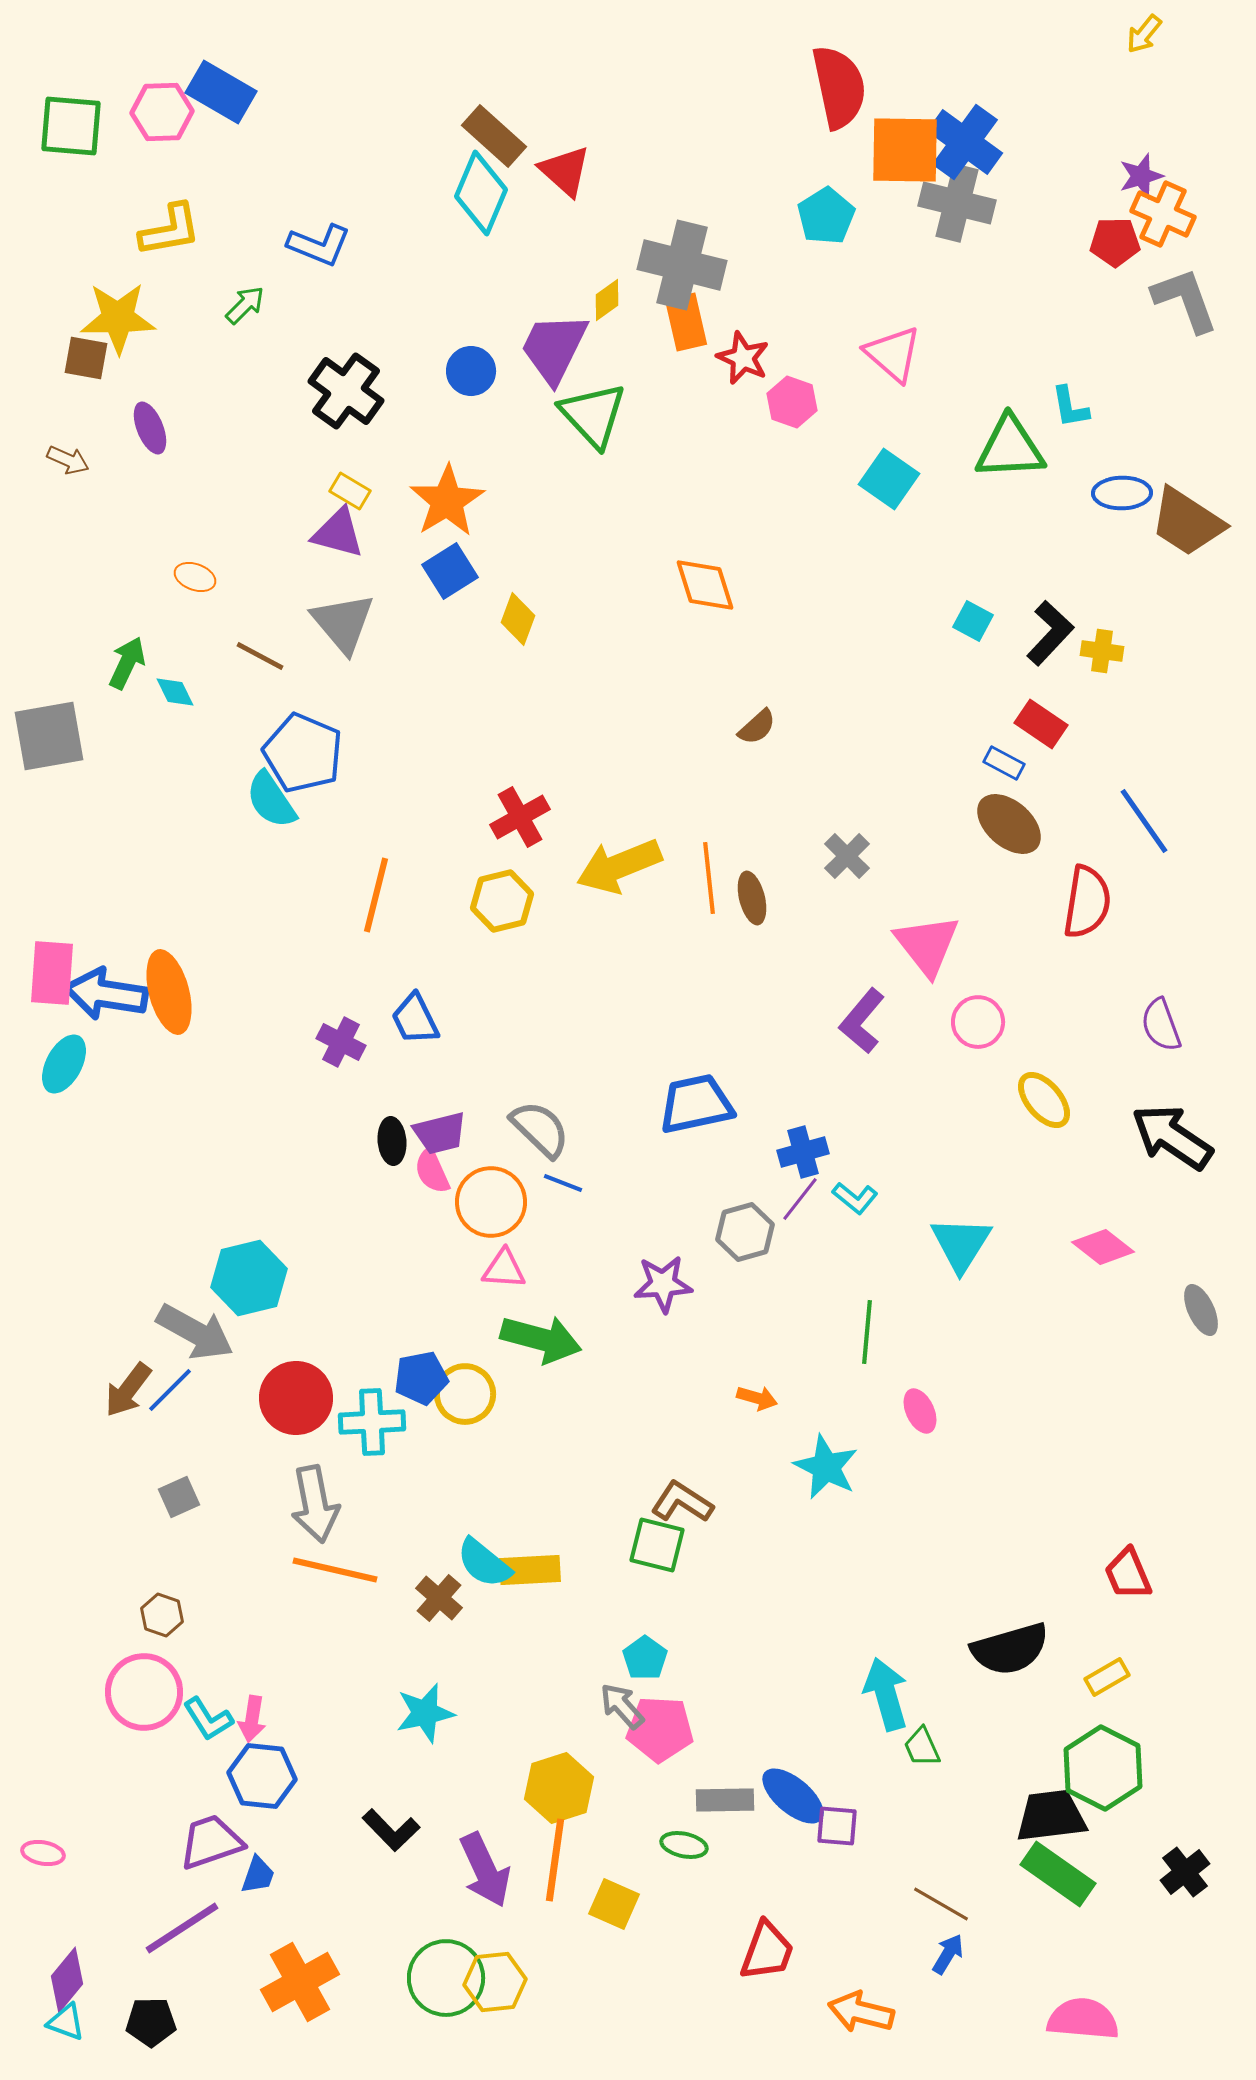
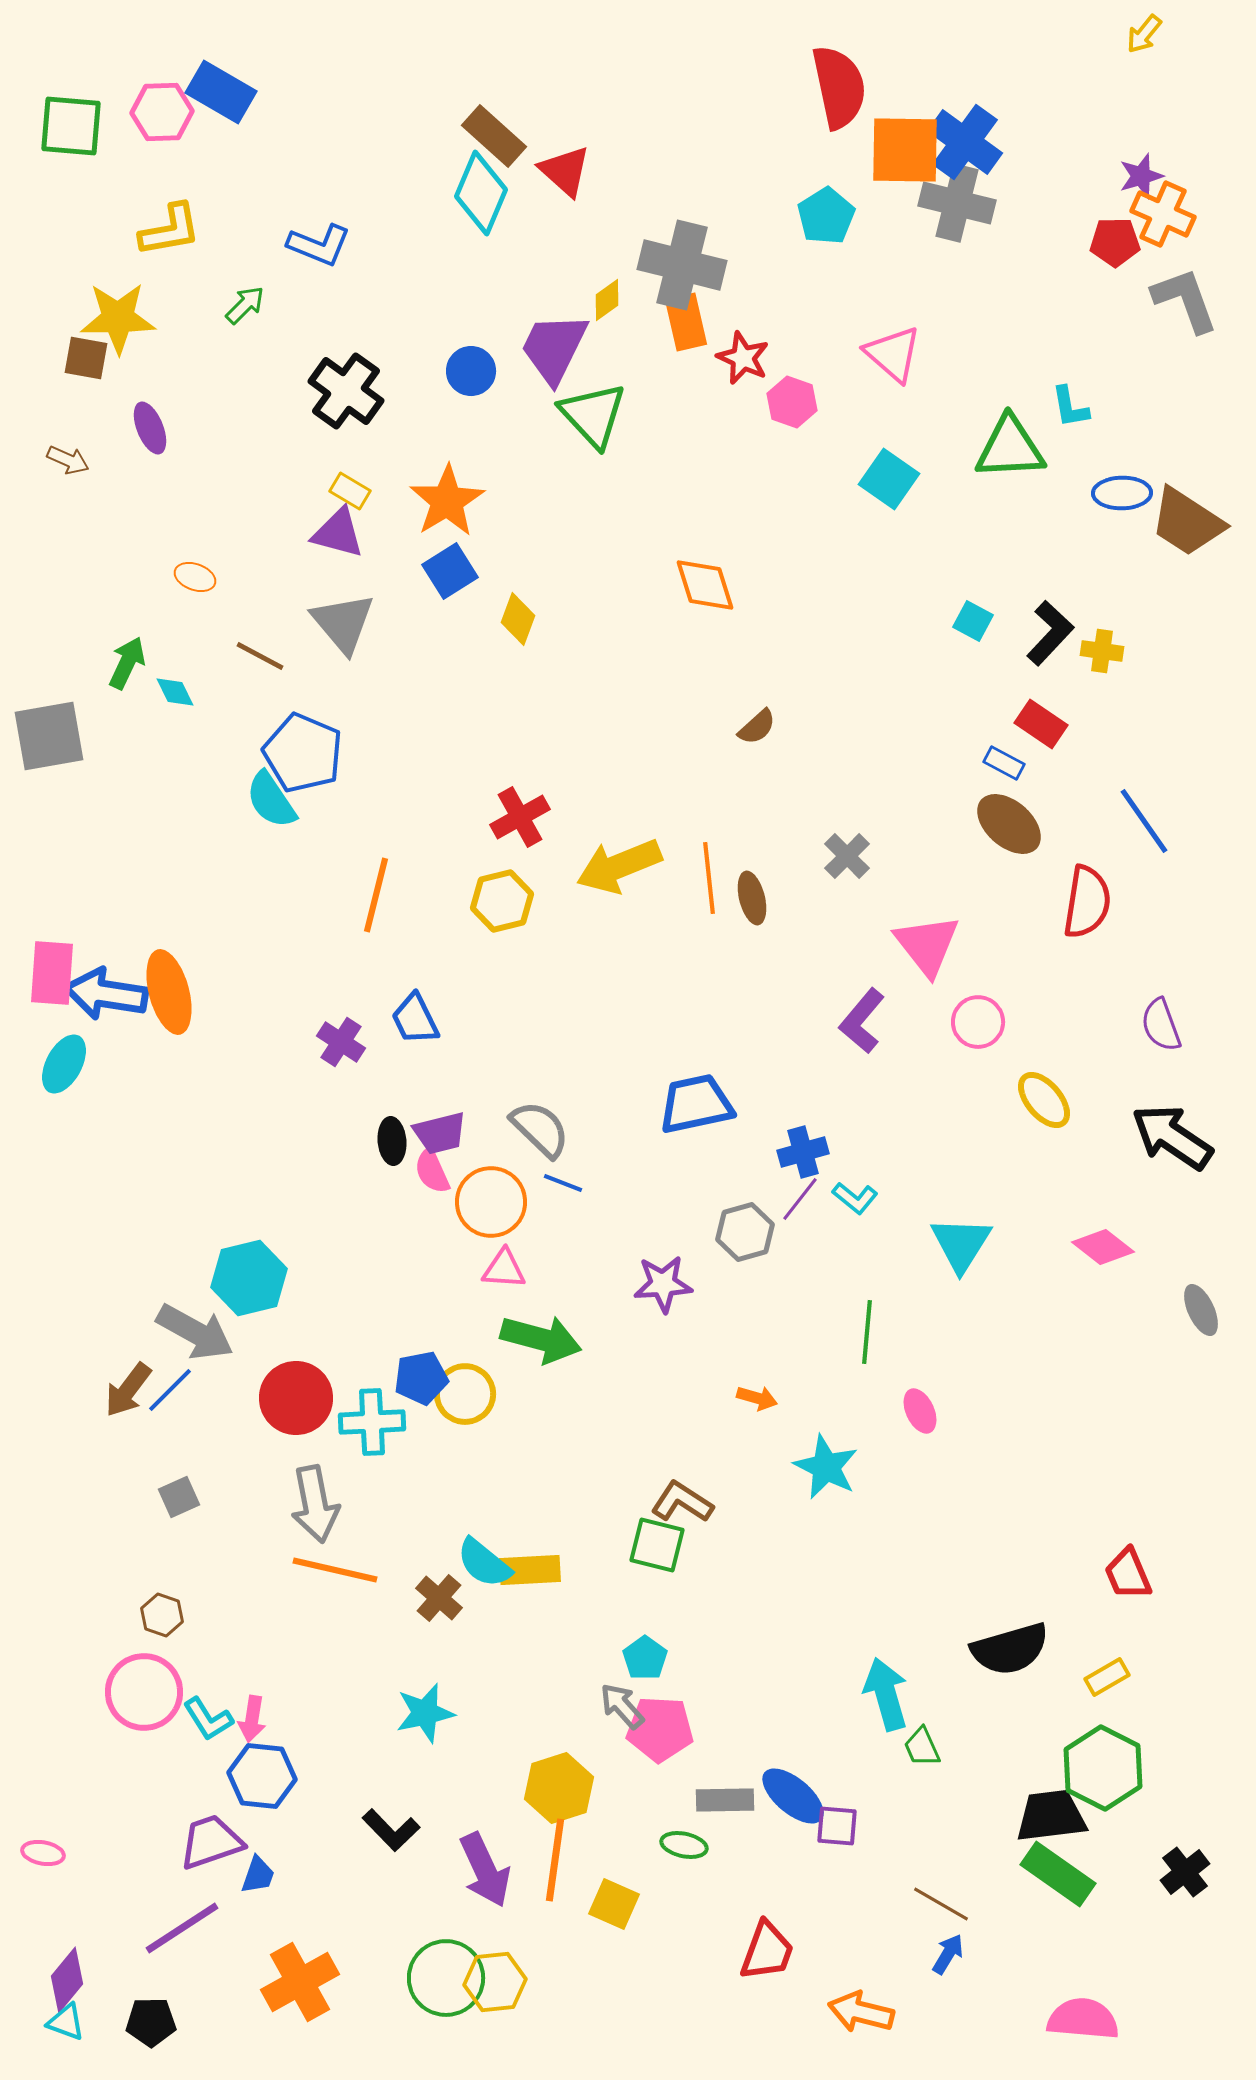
purple cross at (341, 1042): rotated 6 degrees clockwise
